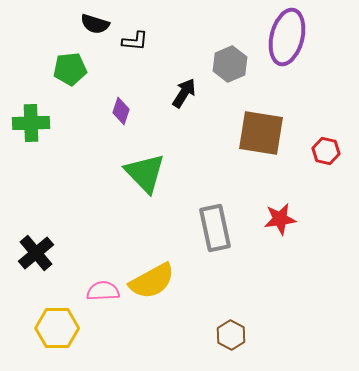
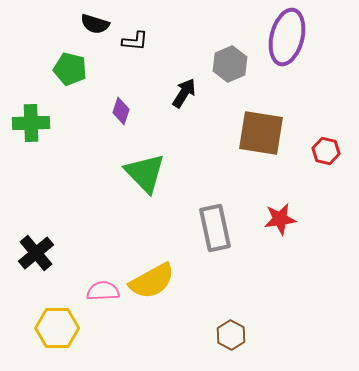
green pentagon: rotated 20 degrees clockwise
